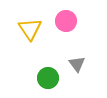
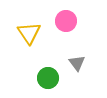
yellow triangle: moved 1 px left, 4 px down
gray triangle: moved 1 px up
